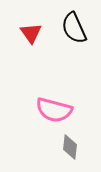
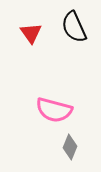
black semicircle: moved 1 px up
gray diamond: rotated 15 degrees clockwise
